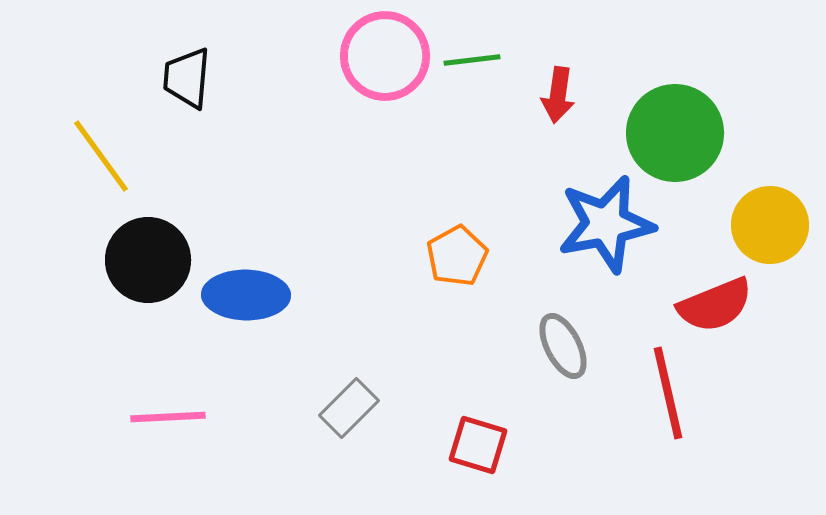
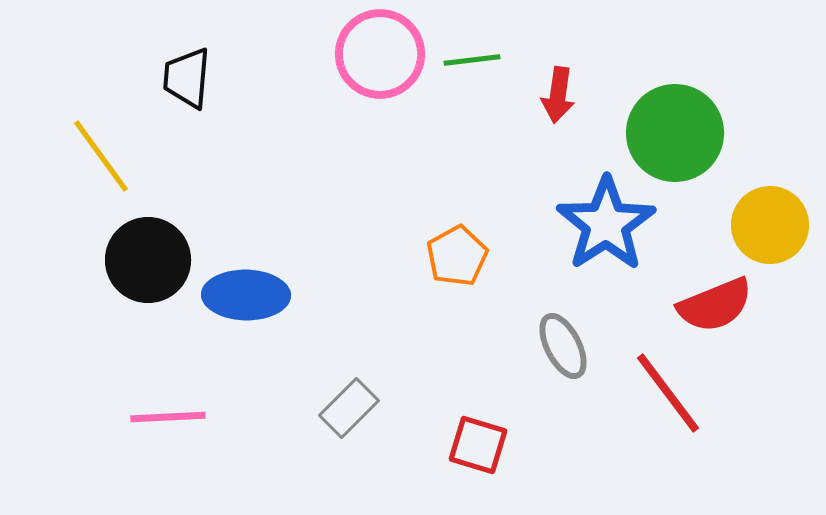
pink circle: moved 5 px left, 2 px up
blue star: rotated 22 degrees counterclockwise
red line: rotated 24 degrees counterclockwise
